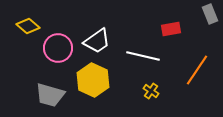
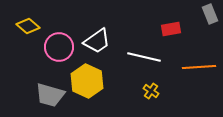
pink circle: moved 1 px right, 1 px up
white line: moved 1 px right, 1 px down
orange line: moved 2 px right, 3 px up; rotated 52 degrees clockwise
yellow hexagon: moved 6 px left, 1 px down
